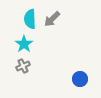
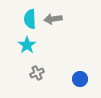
gray arrow: moved 1 px right; rotated 36 degrees clockwise
cyan star: moved 3 px right, 1 px down
gray cross: moved 14 px right, 7 px down
